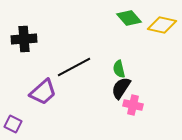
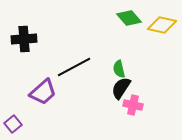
purple square: rotated 24 degrees clockwise
